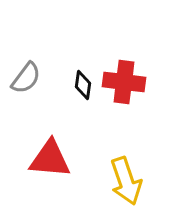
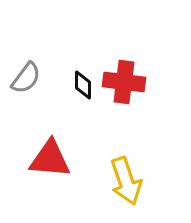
black diamond: rotated 8 degrees counterclockwise
